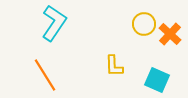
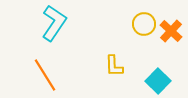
orange cross: moved 1 px right, 3 px up
cyan square: moved 1 px right, 1 px down; rotated 20 degrees clockwise
